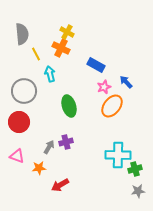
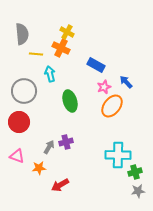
yellow line: rotated 56 degrees counterclockwise
green ellipse: moved 1 px right, 5 px up
green cross: moved 3 px down
